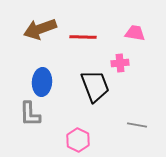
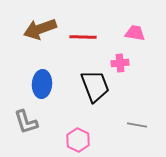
blue ellipse: moved 2 px down
gray L-shape: moved 4 px left, 8 px down; rotated 16 degrees counterclockwise
